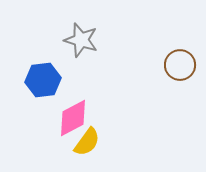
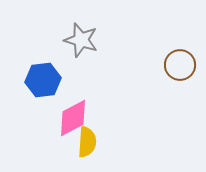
yellow semicircle: rotated 32 degrees counterclockwise
